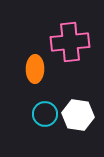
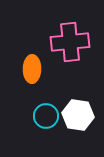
orange ellipse: moved 3 px left
cyan circle: moved 1 px right, 2 px down
